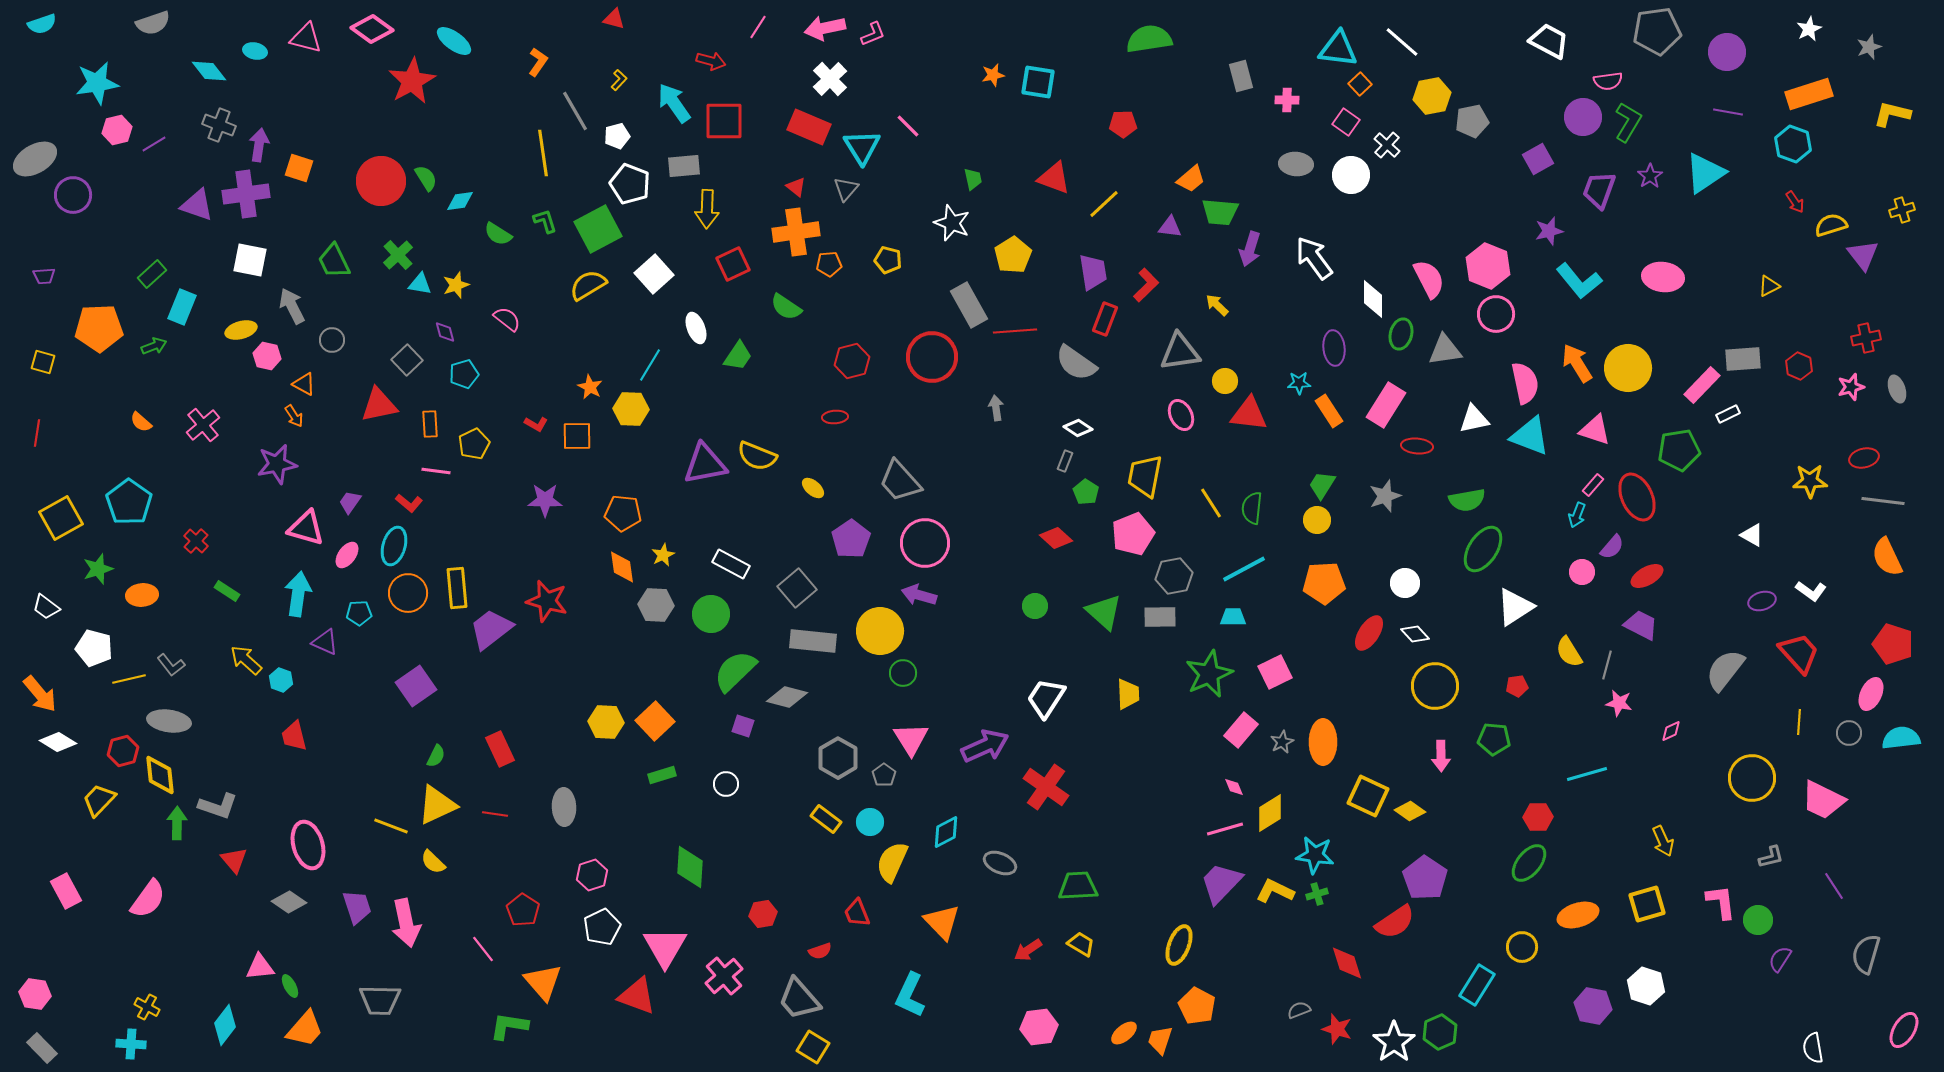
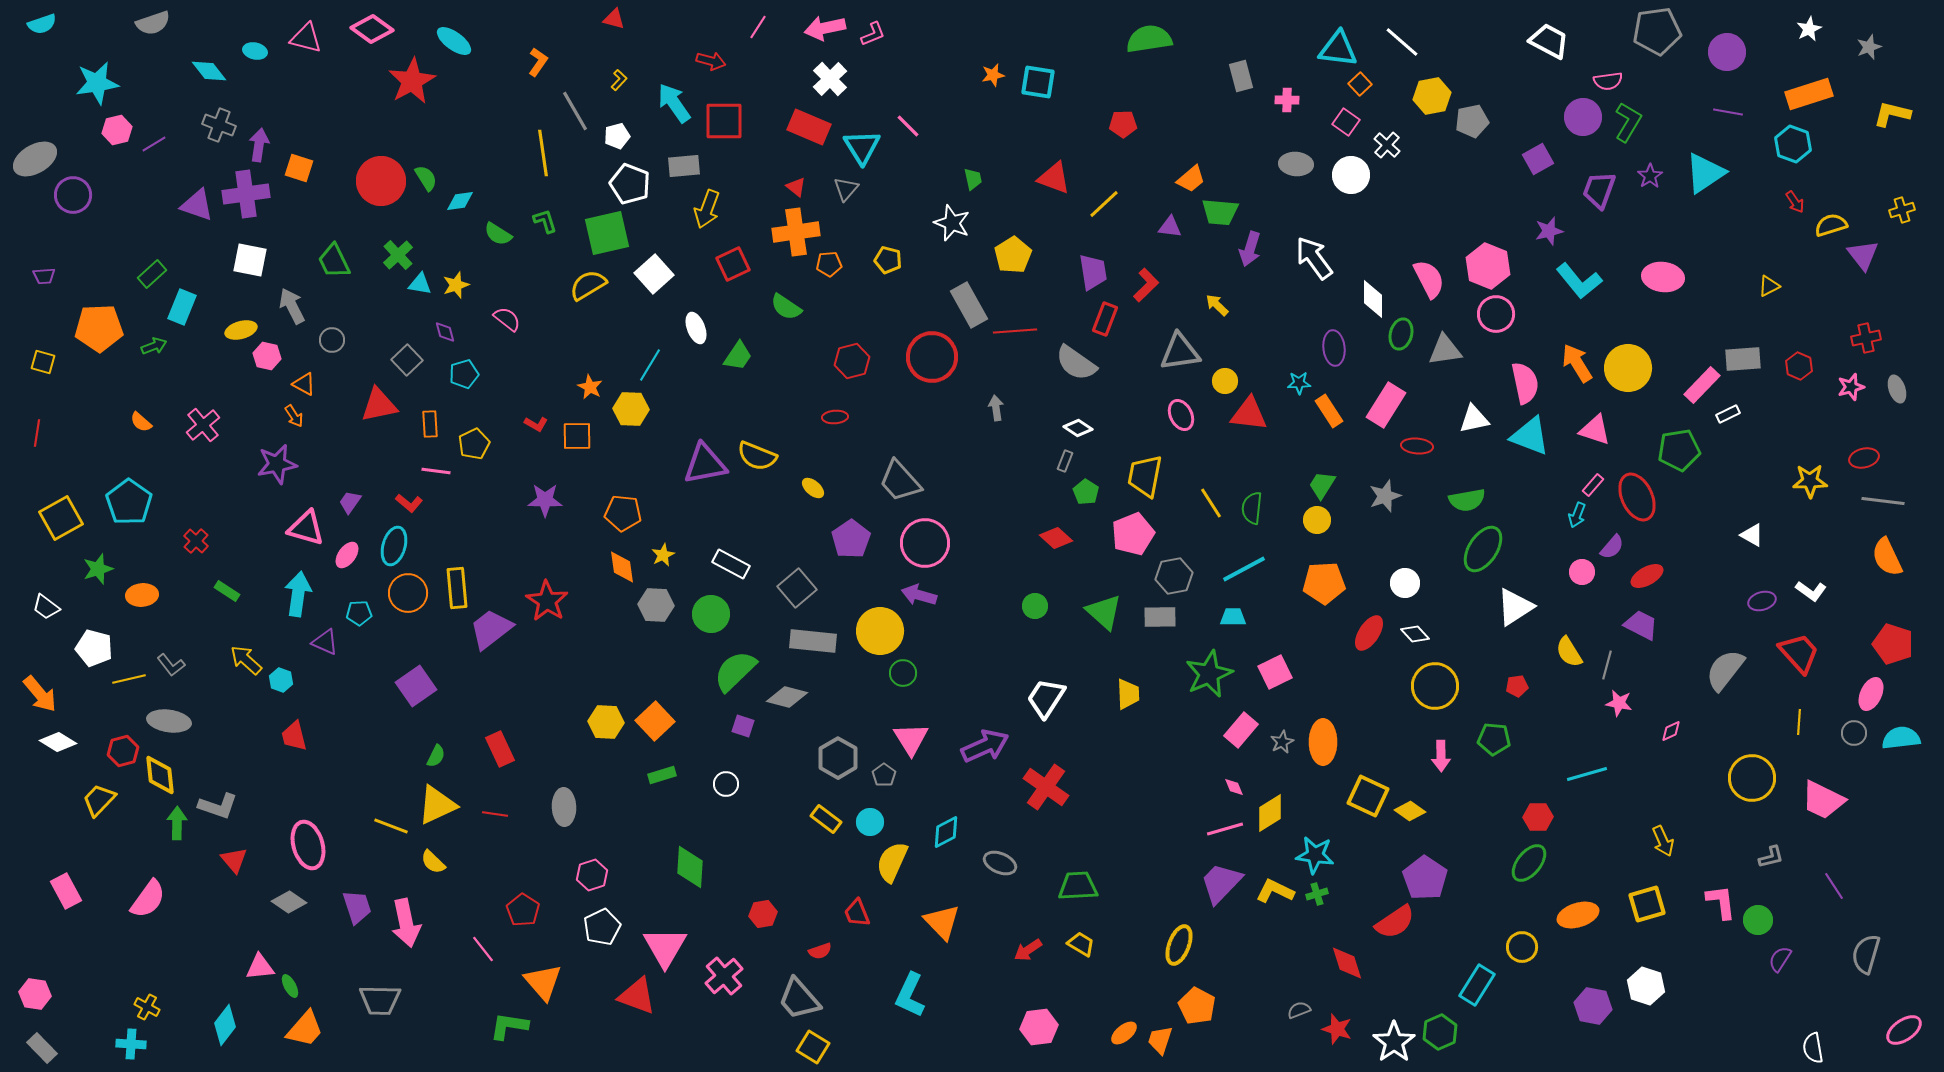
yellow arrow at (707, 209): rotated 18 degrees clockwise
green square at (598, 229): moved 9 px right, 4 px down; rotated 15 degrees clockwise
red star at (547, 601): rotated 18 degrees clockwise
gray circle at (1849, 733): moved 5 px right
pink ellipse at (1904, 1030): rotated 24 degrees clockwise
